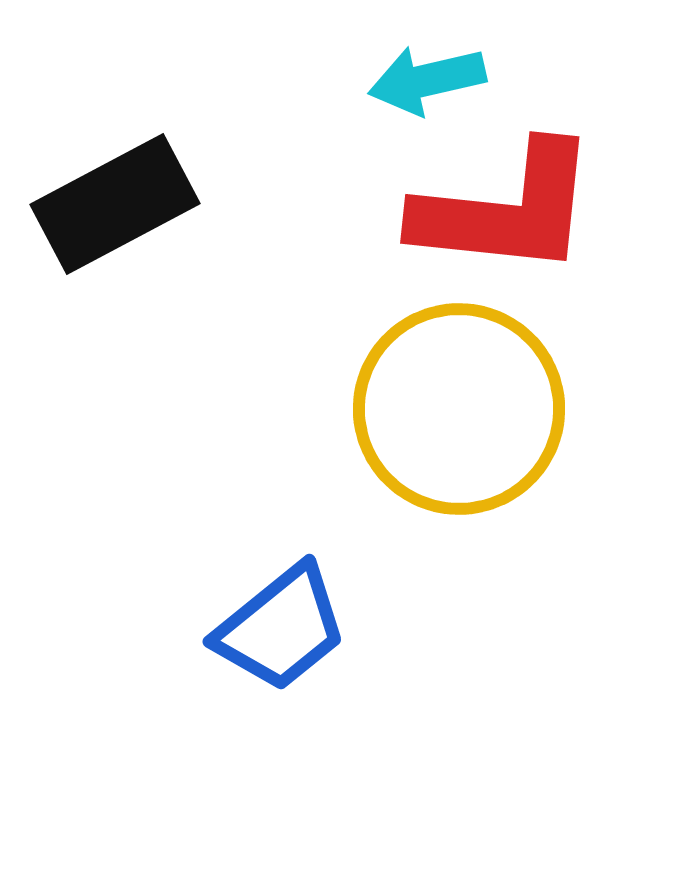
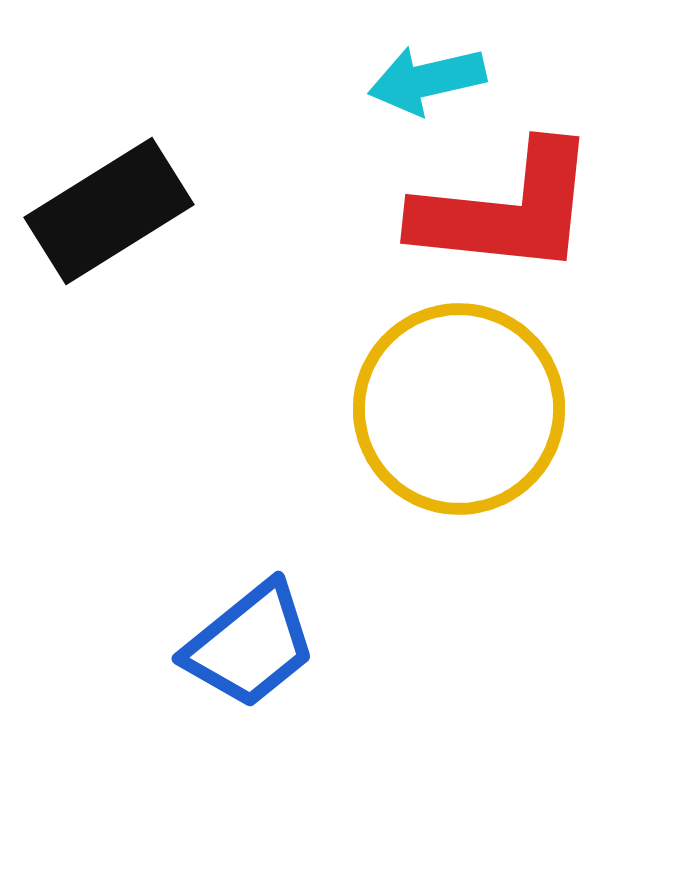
black rectangle: moved 6 px left, 7 px down; rotated 4 degrees counterclockwise
blue trapezoid: moved 31 px left, 17 px down
